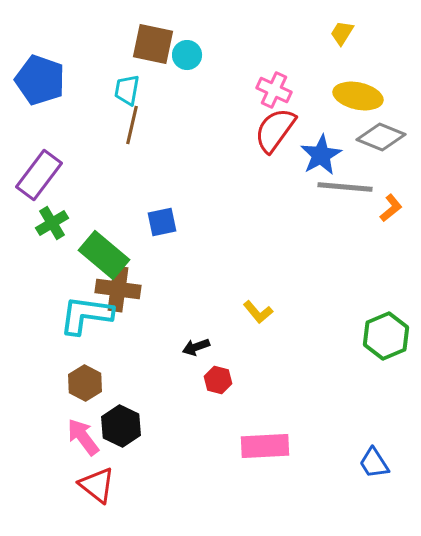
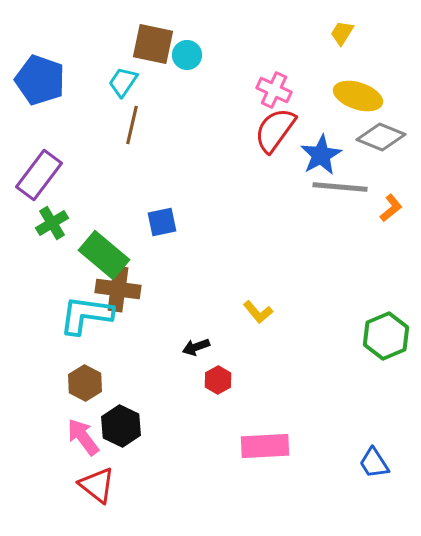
cyan trapezoid: moved 4 px left, 8 px up; rotated 24 degrees clockwise
yellow ellipse: rotated 6 degrees clockwise
gray line: moved 5 px left
red hexagon: rotated 16 degrees clockwise
